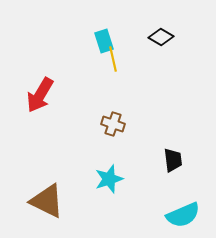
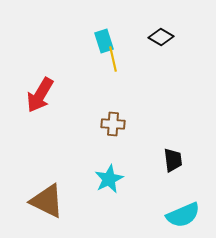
brown cross: rotated 15 degrees counterclockwise
cyan star: rotated 8 degrees counterclockwise
